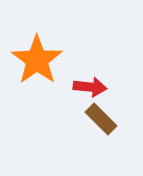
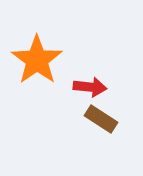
brown rectangle: rotated 12 degrees counterclockwise
